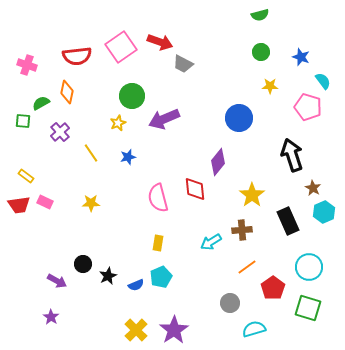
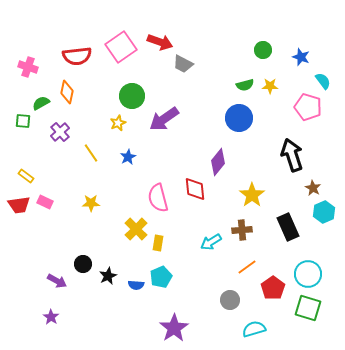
green semicircle at (260, 15): moved 15 px left, 70 px down
green circle at (261, 52): moved 2 px right, 2 px up
pink cross at (27, 65): moved 1 px right, 2 px down
purple arrow at (164, 119): rotated 12 degrees counterclockwise
blue star at (128, 157): rotated 14 degrees counterclockwise
black rectangle at (288, 221): moved 6 px down
cyan circle at (309, 267): moved 1 px left, 7 px down
blue semicircle at (136, 285): rotated 28 degrees clockwise
gray circle at (230, 303): moved 3 px up
yellow cross at (136, 330): moved 101 px up
purple star at (174, 330): moved 2 px up
